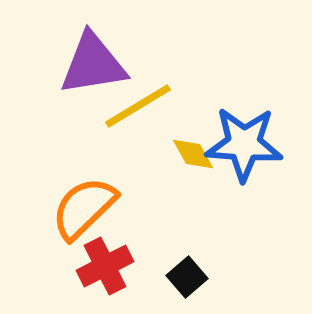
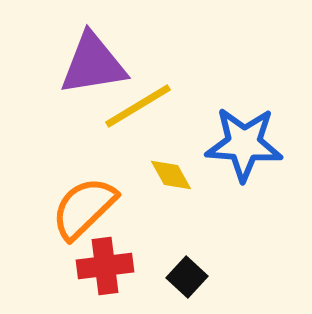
yellow diamond: moved 22 px left, 21 px down
red cross: rotated 20 degrees clockwise
black square: rotated 6 degrees counterclockwise
